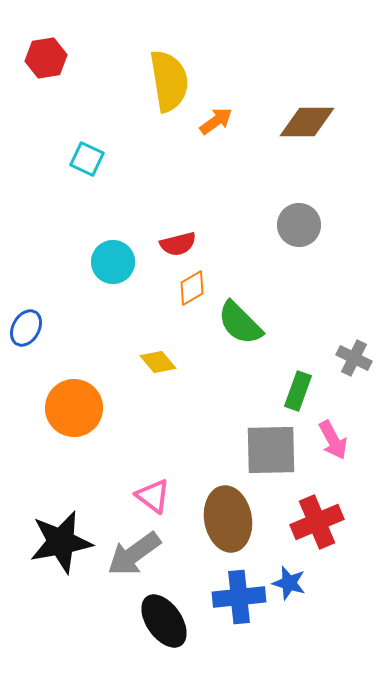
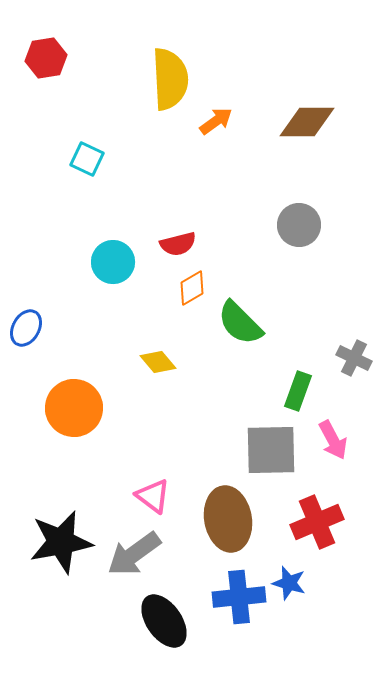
yellow semicircle: moved 1 px right, 2 px up; rotated 6 degrees clockwise
